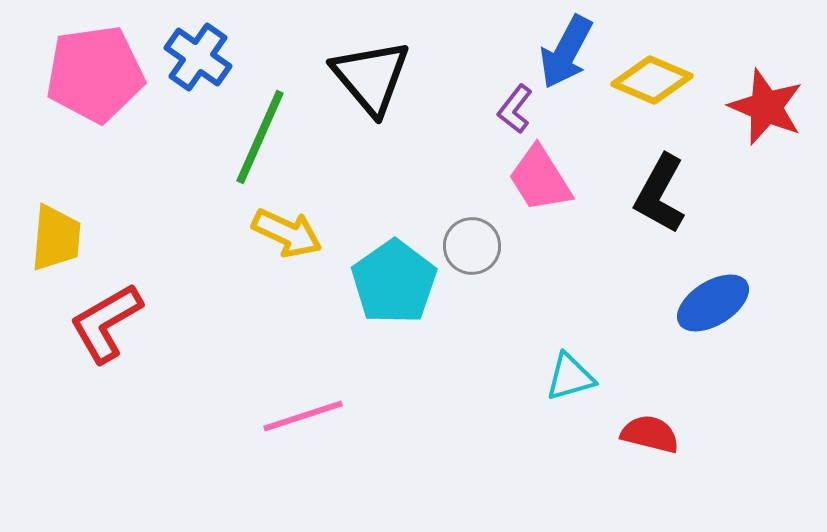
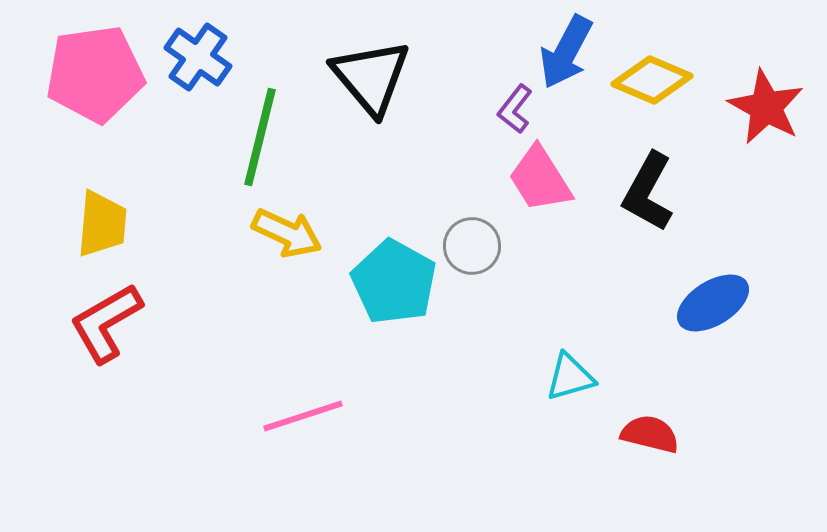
red star: rotated 6 degrees clockwise
green line: rotated 10 degrees counterclockwise
black L-shape: moved 12 px left, 2 px up
yellow trapezoid: moved 46 px right, 14 px up
cyan pentagon: rotated 8 degrees counterclockwise
